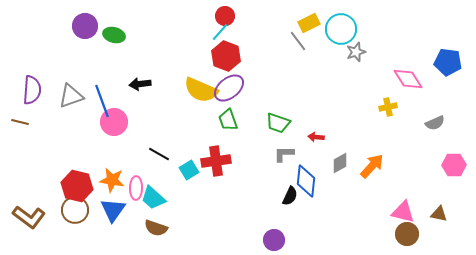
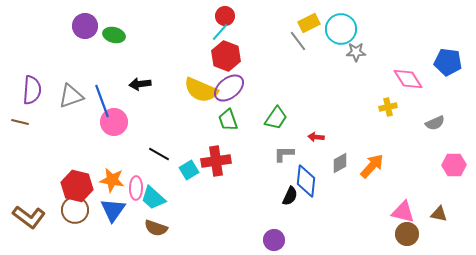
gray star at (356, 52): rotated 18 degrees clockwise
green trapezoid at (278, 123): moved 2 px left, 5 px up; rotated 75 degrees counterclockwise
